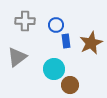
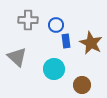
gray cross: moved 3 px right, 1 px up
brown star: rotated 20 degrees counterclockwise
gray triangle: rotated 40 degrees counterclockwise
brown circle: moved 12 px right
